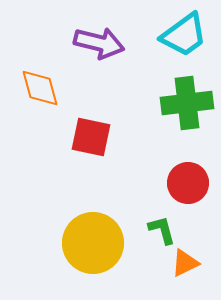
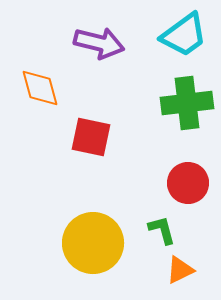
orange triangle: moved 5 px left, 7 px down
